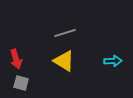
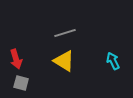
cyan arrow: rotated 114 degrees counterclockwise
